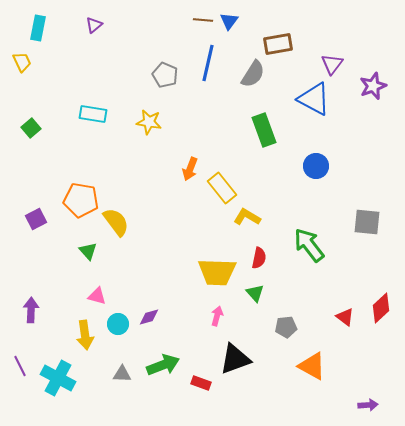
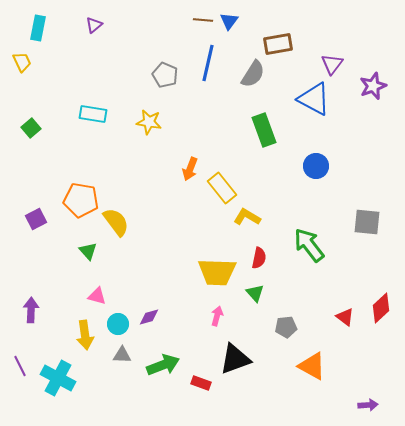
gray triangle at (122, 374): moved 19 px up
